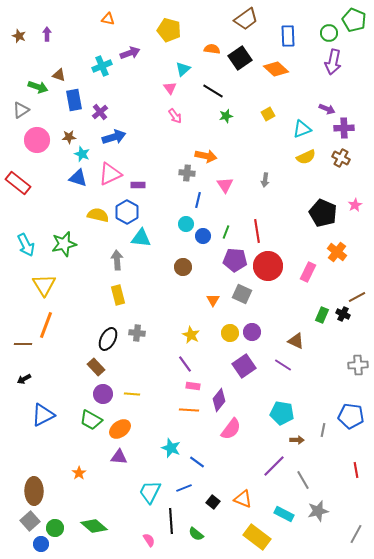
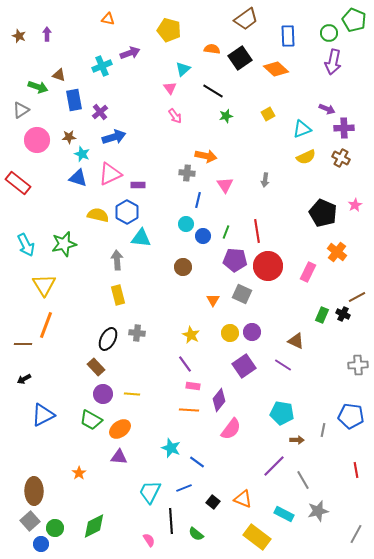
green diamond at (94, 526): rotated 68 degrees counterclockwise
